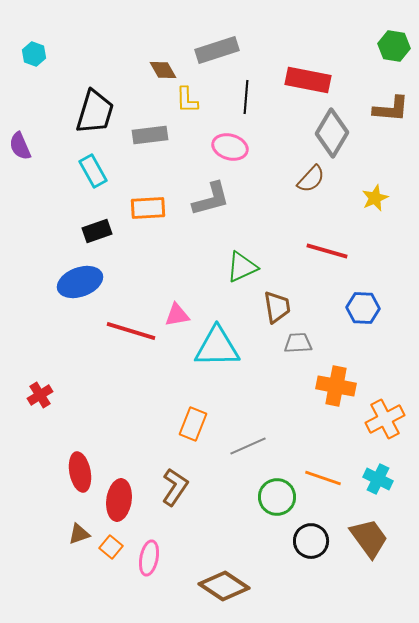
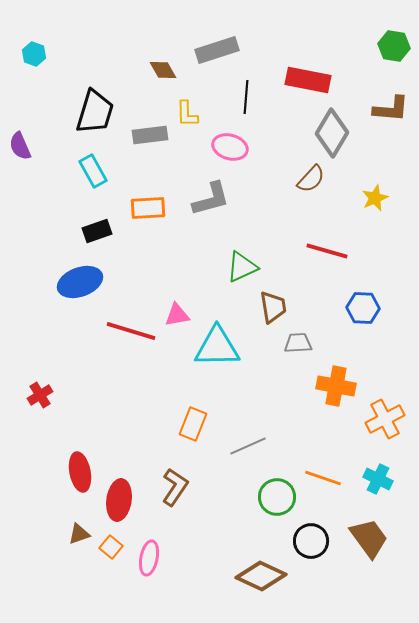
yellow L-shape at (187, 100): moved 14 px down
brown trapezoid at (277, 307): moved 4 px left
brown diamond at (224, 586): moved 37 px right, 10 px up; rotated 9 degrees counterclockwise
